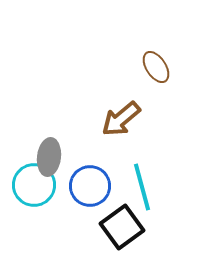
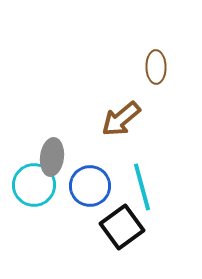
brown ellipse: rotated 32 degrees clockwise
gray ellipse: moved 3 px right
